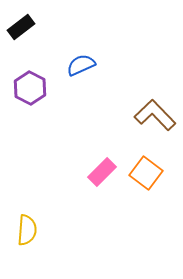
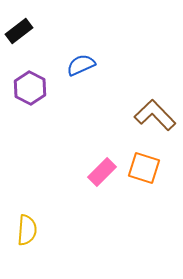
black rectangle: moved 2 px left, 4 px down
orange square: moved 2 px left, 5 px up; rotated 20 degrees counterclockwise
